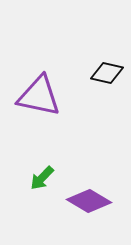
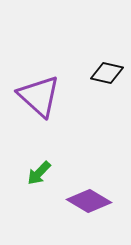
purple triangle: rotated 30 degrees clockwise
green arrow: moved 3 px left, 5 px up
